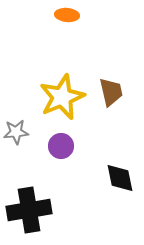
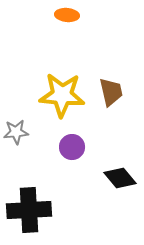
yellow star: moved 2 px up; rotated 27 degrees clockwise
purple circle: moved 11 px right, 1 px down
black diamond: rotated 28 degrees counterclockwise
black cross: rotated 6 degrees clockwise
